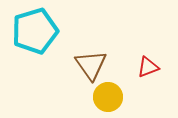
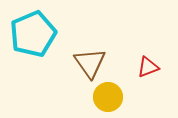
cyan pentagon: moved 2 px left, 3 px down; rotated 6 degrees counterclockwise
brown triangle: moved 1 px left, 2 px up
